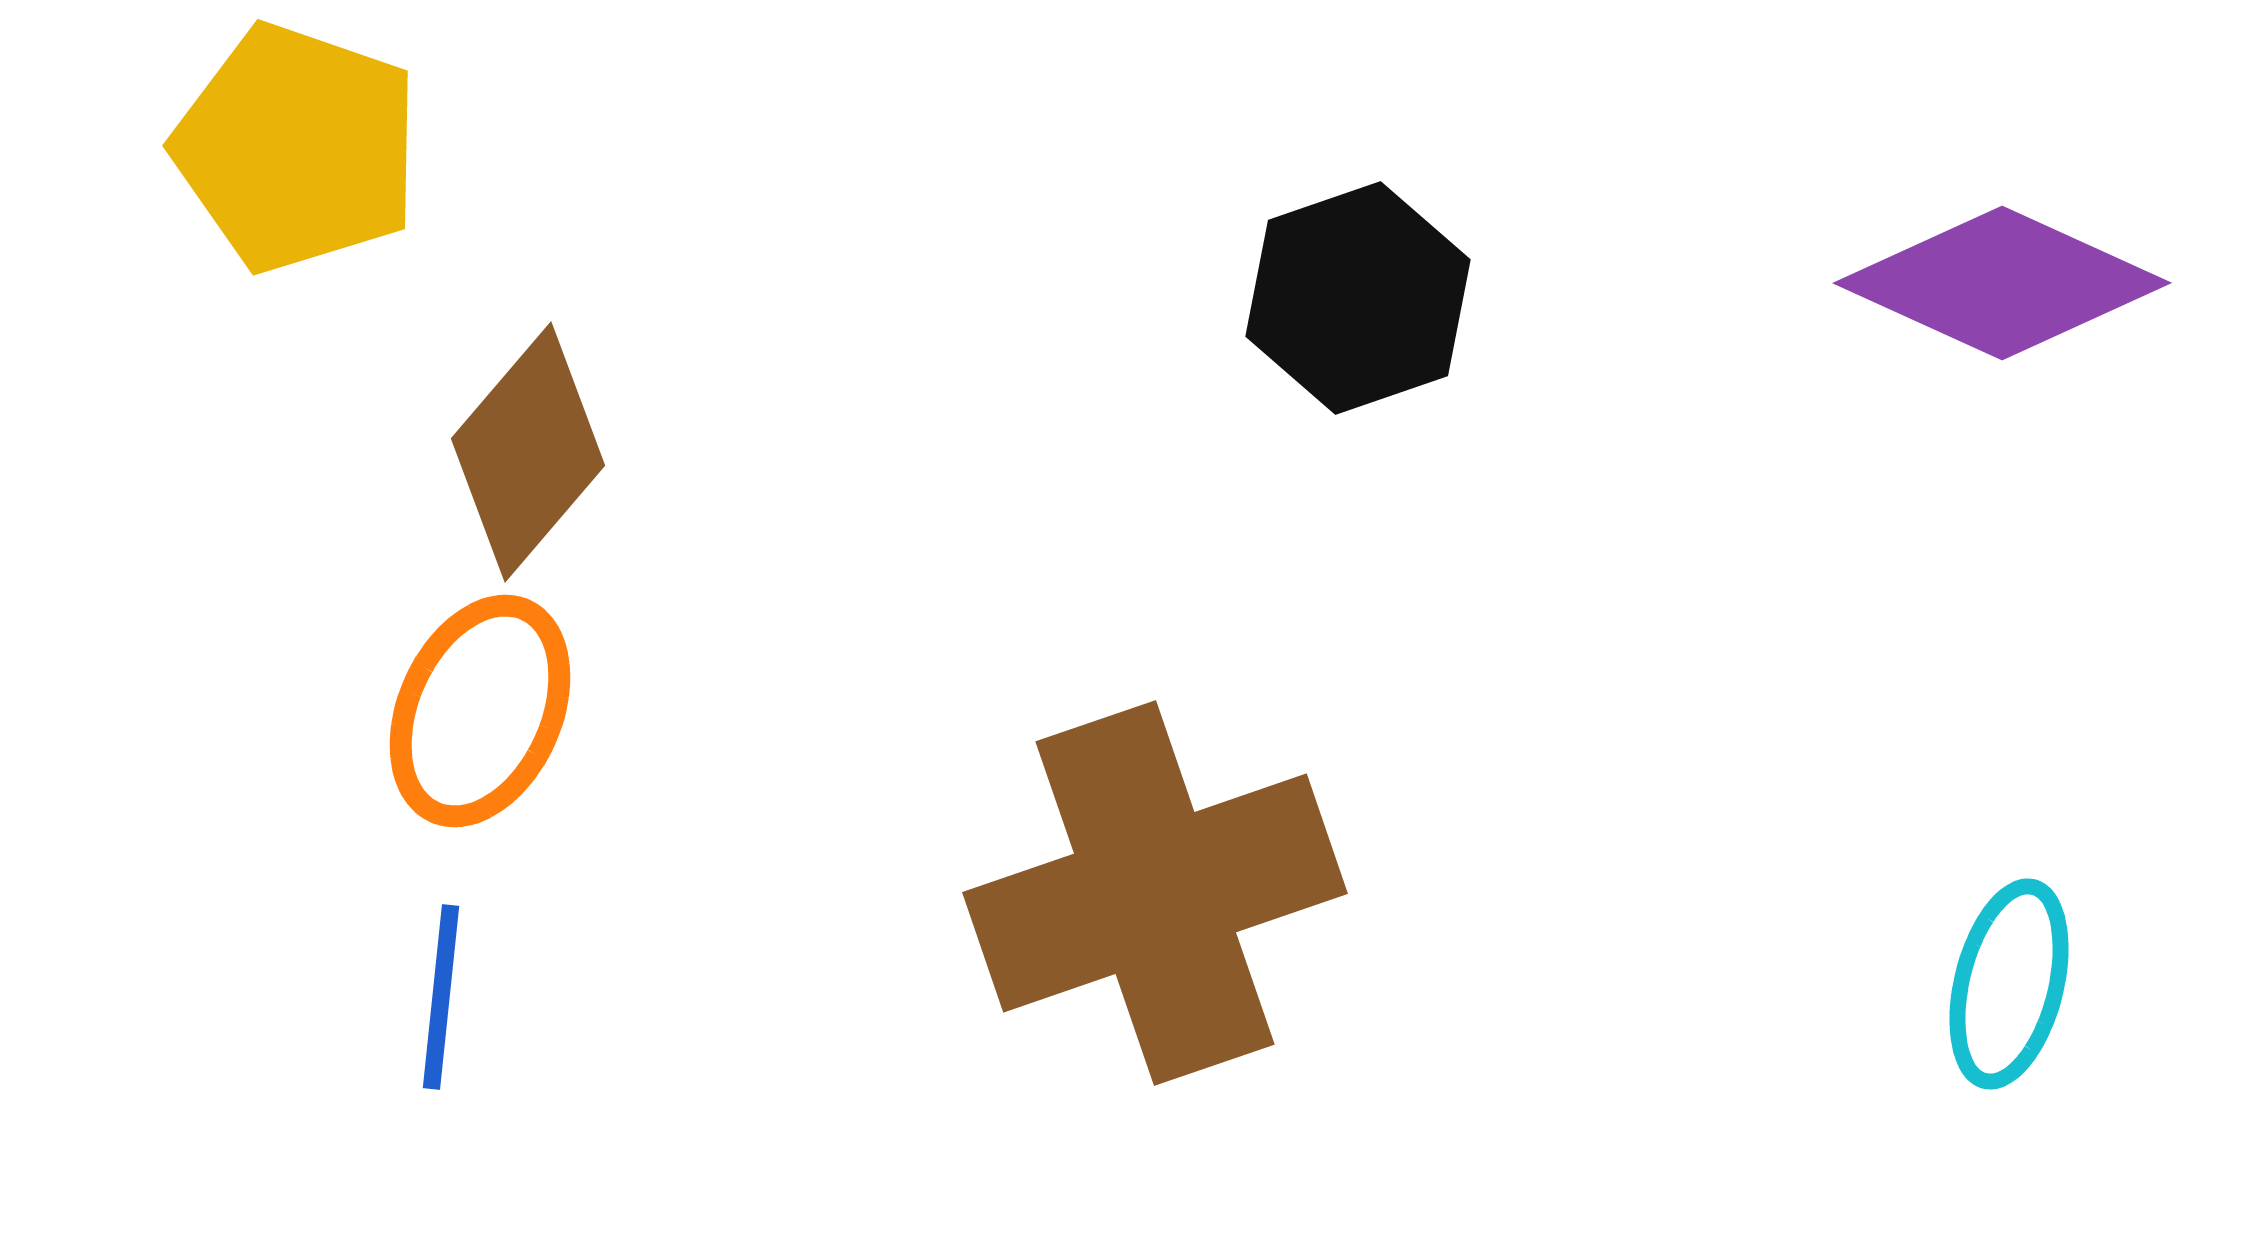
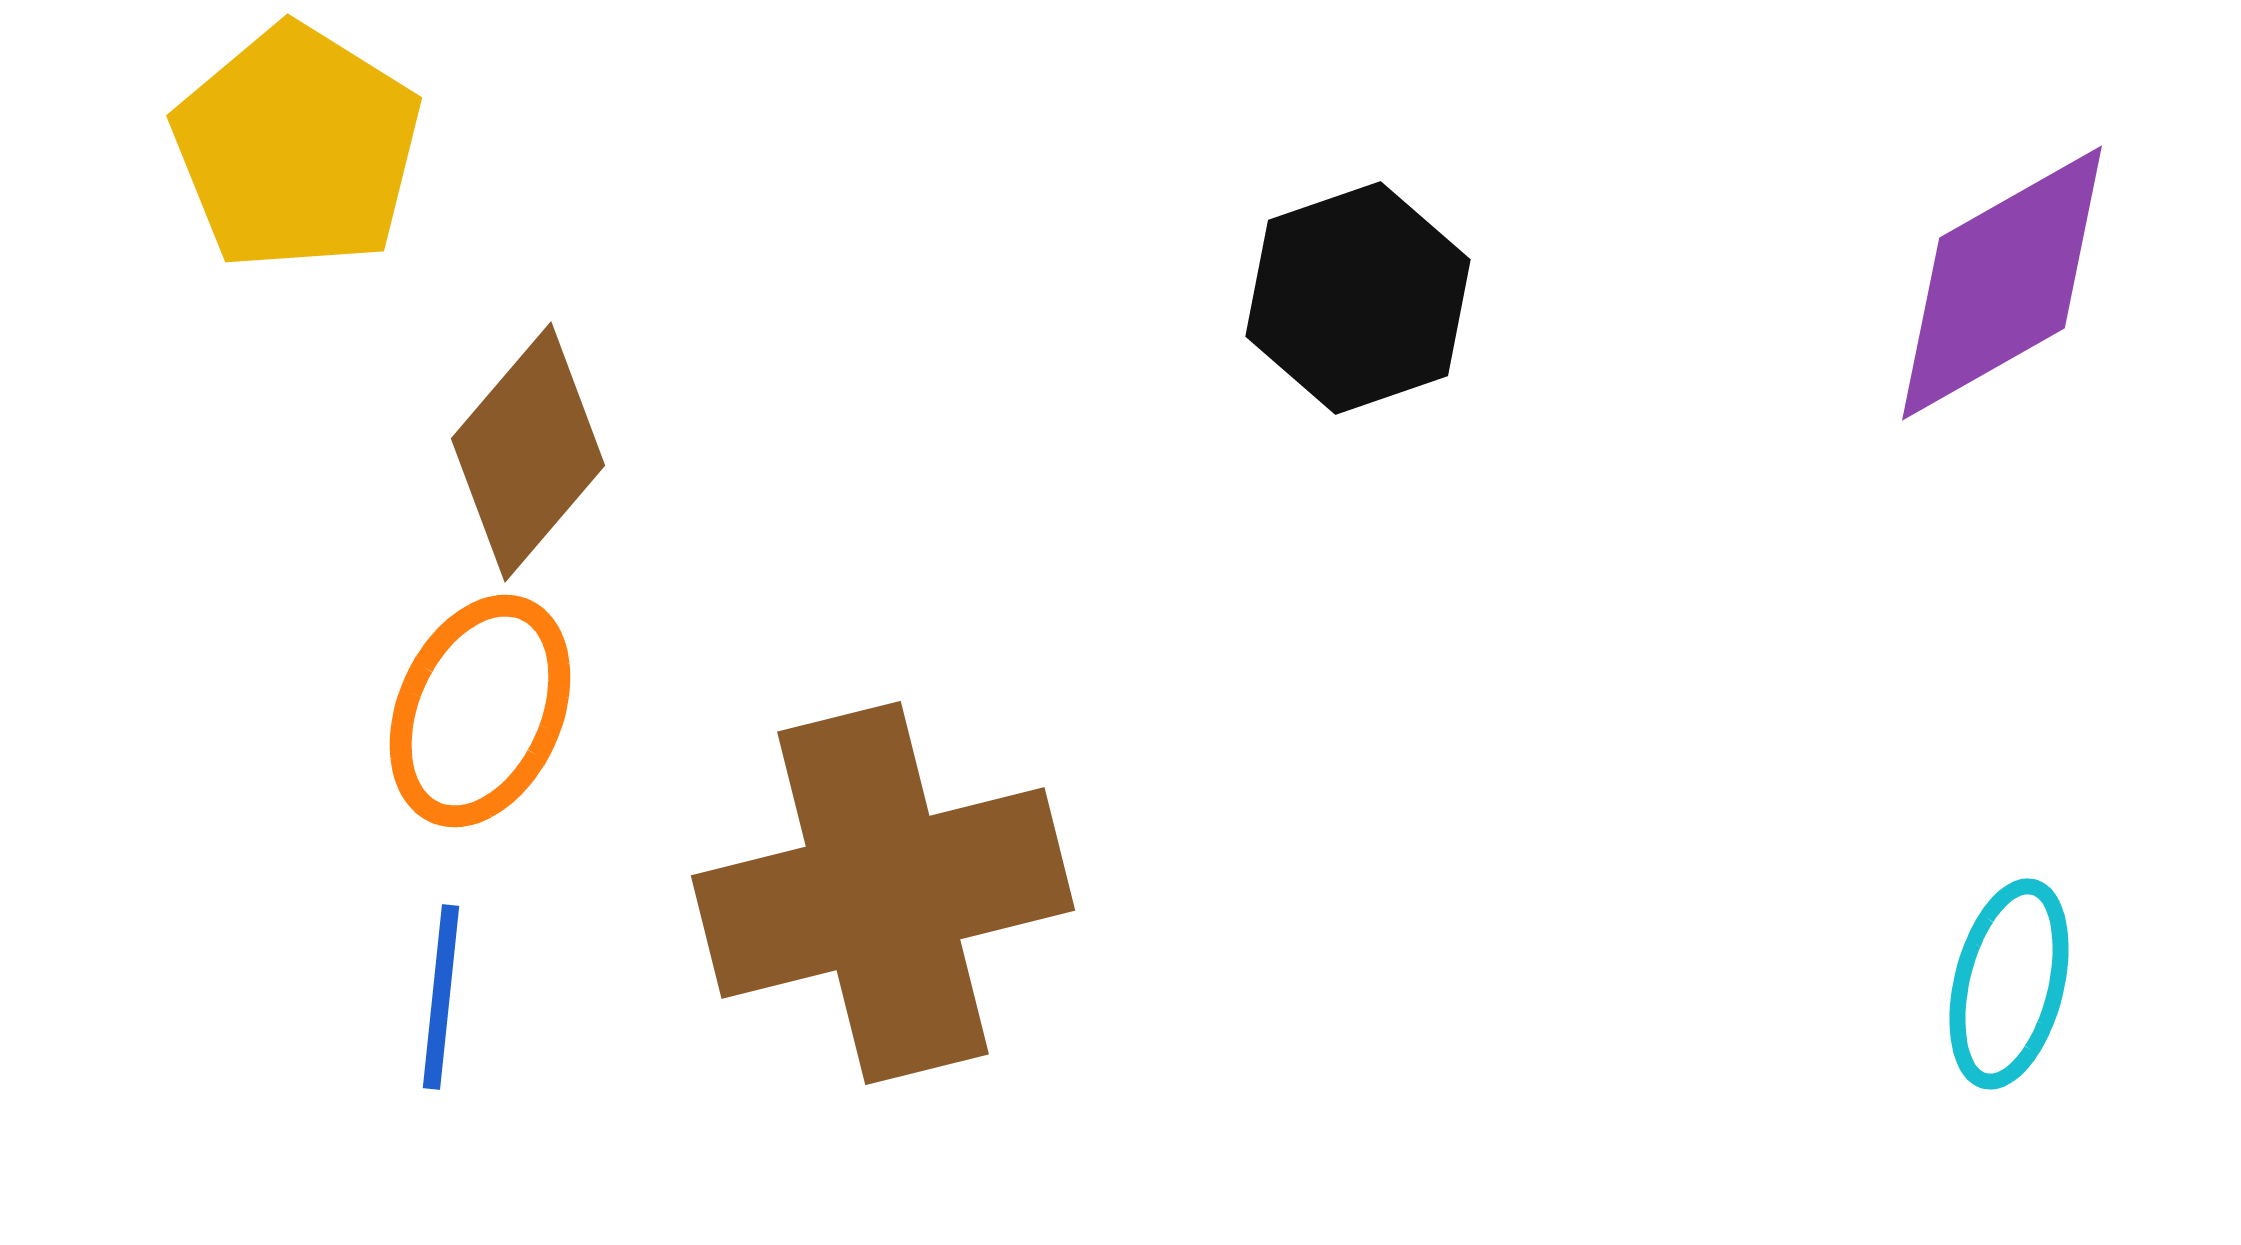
yellow pentagon: rotated 13 degrees clockwise
purple diamond: rotated 54 degrees counterclockwise
brown cross: moved 272 px left; rotated 5 degrees clockwise
